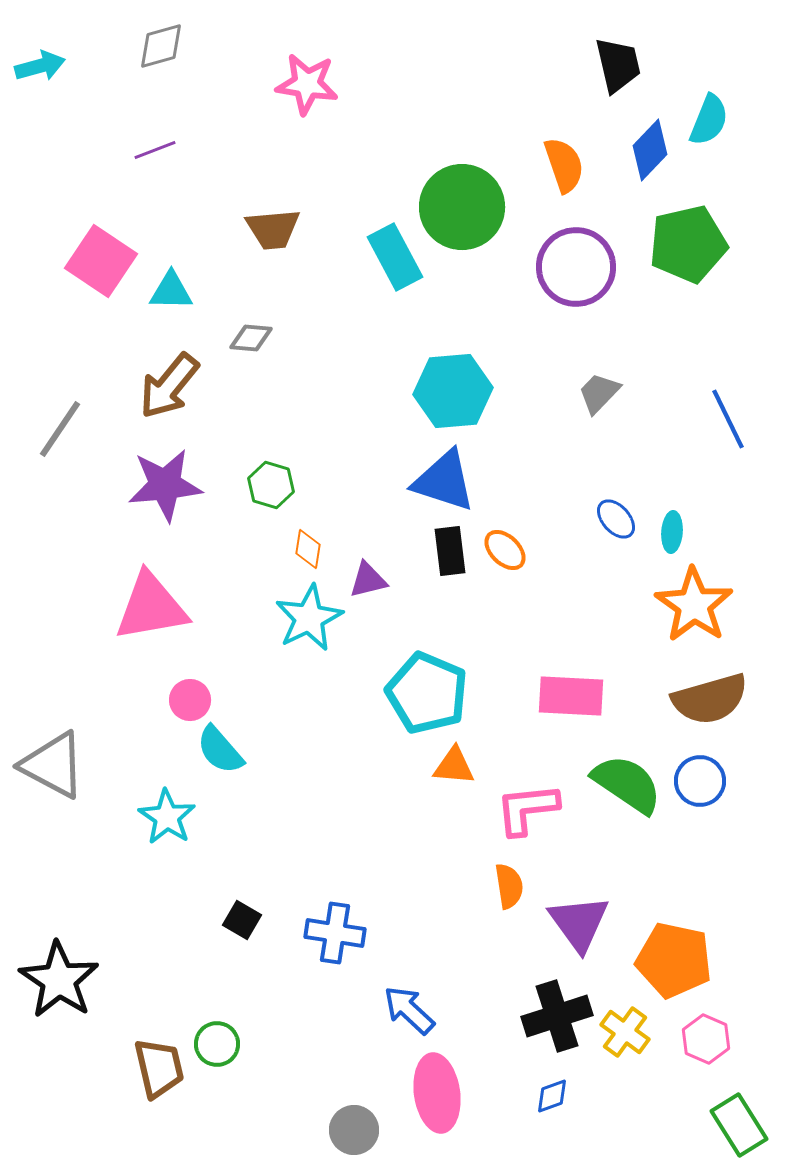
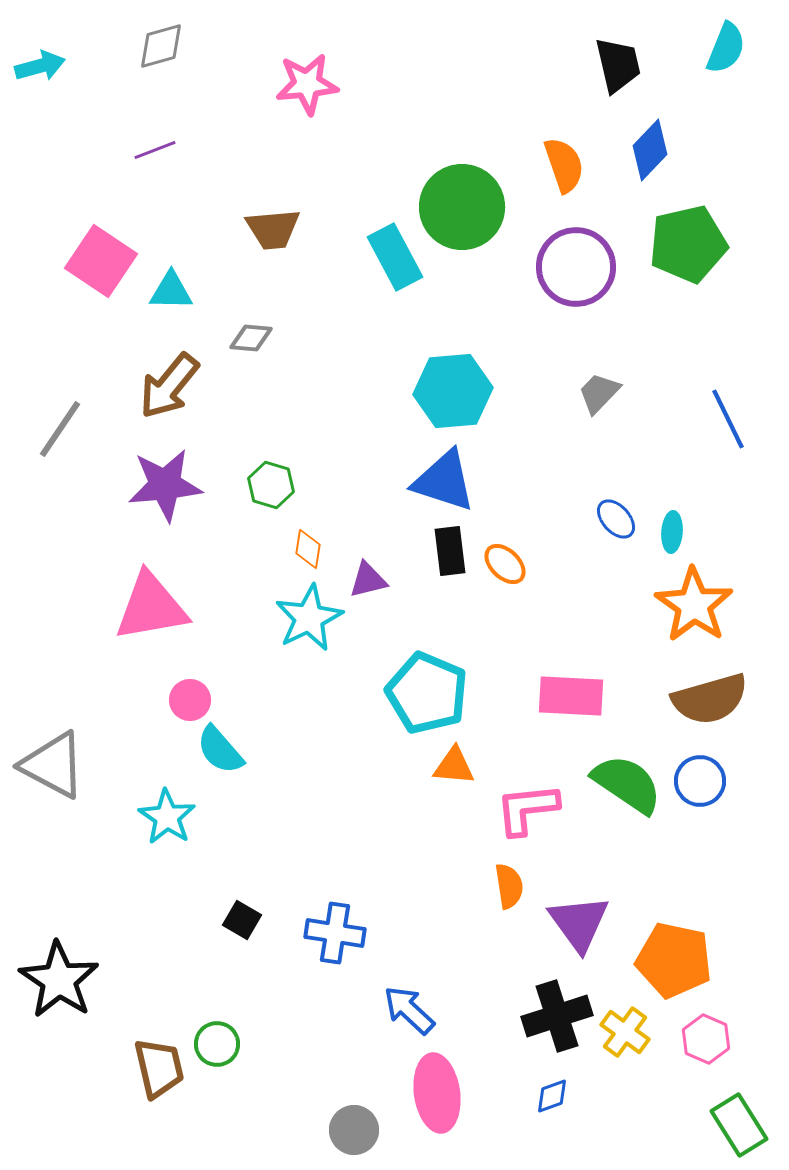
pink star at (307, 84): rotated 14 degrees counterclockwise
cyan semicircle at (709, 120): moved 17 px right, 72 px up
orange ellipse at (505, 550): moved 14 px down
